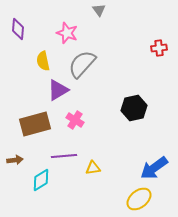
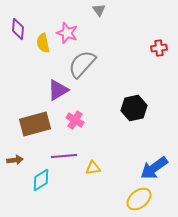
yellow semicircle: moved 18 px up
